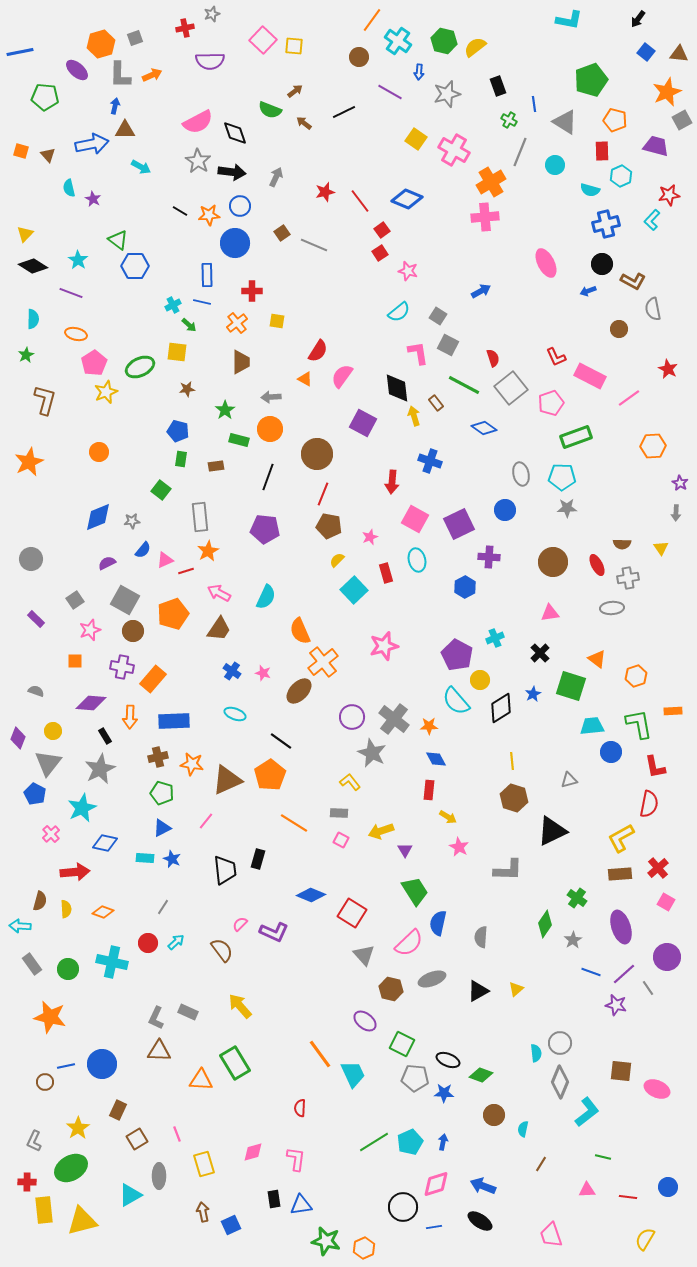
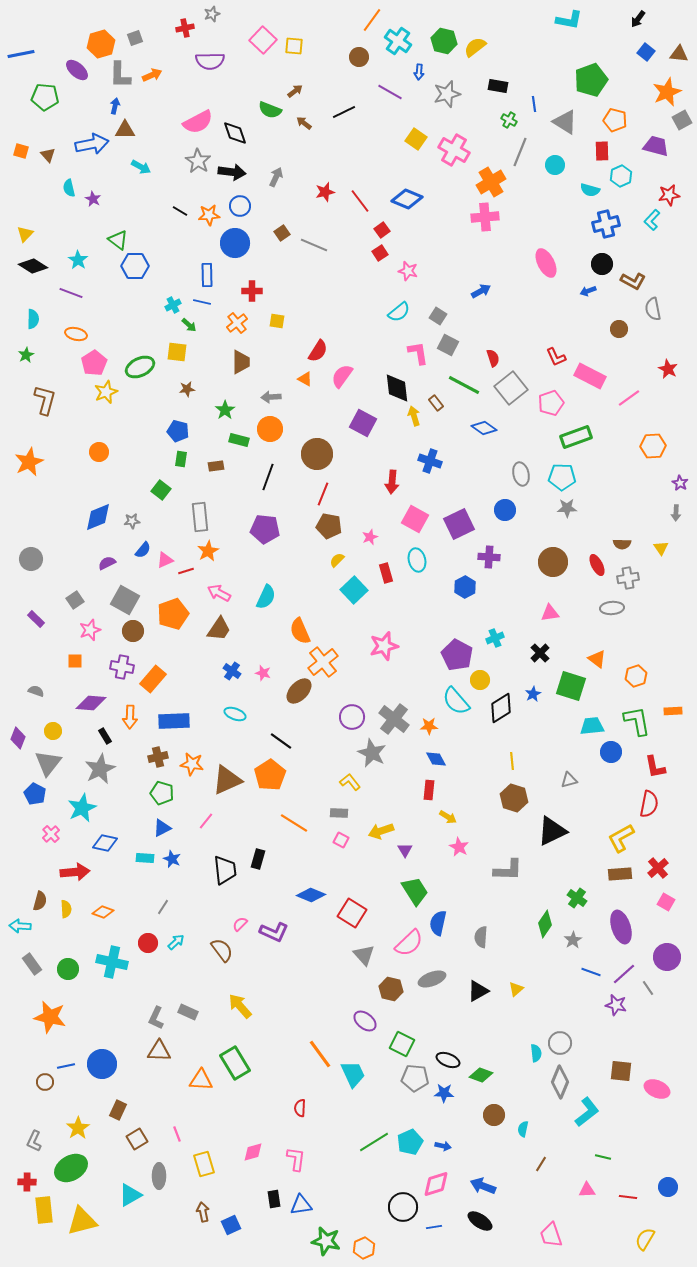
blue line at (20, 52): moved 1 px right, 2 px down
black rectangle at (498, 86): rotated 60 degrees counterclockwise
green L-shape at (639, 724): moved 2 px left, 3 px up
blue arrow at (443, 1142): moved 4 px down; rotated 91 degrees clockwise
